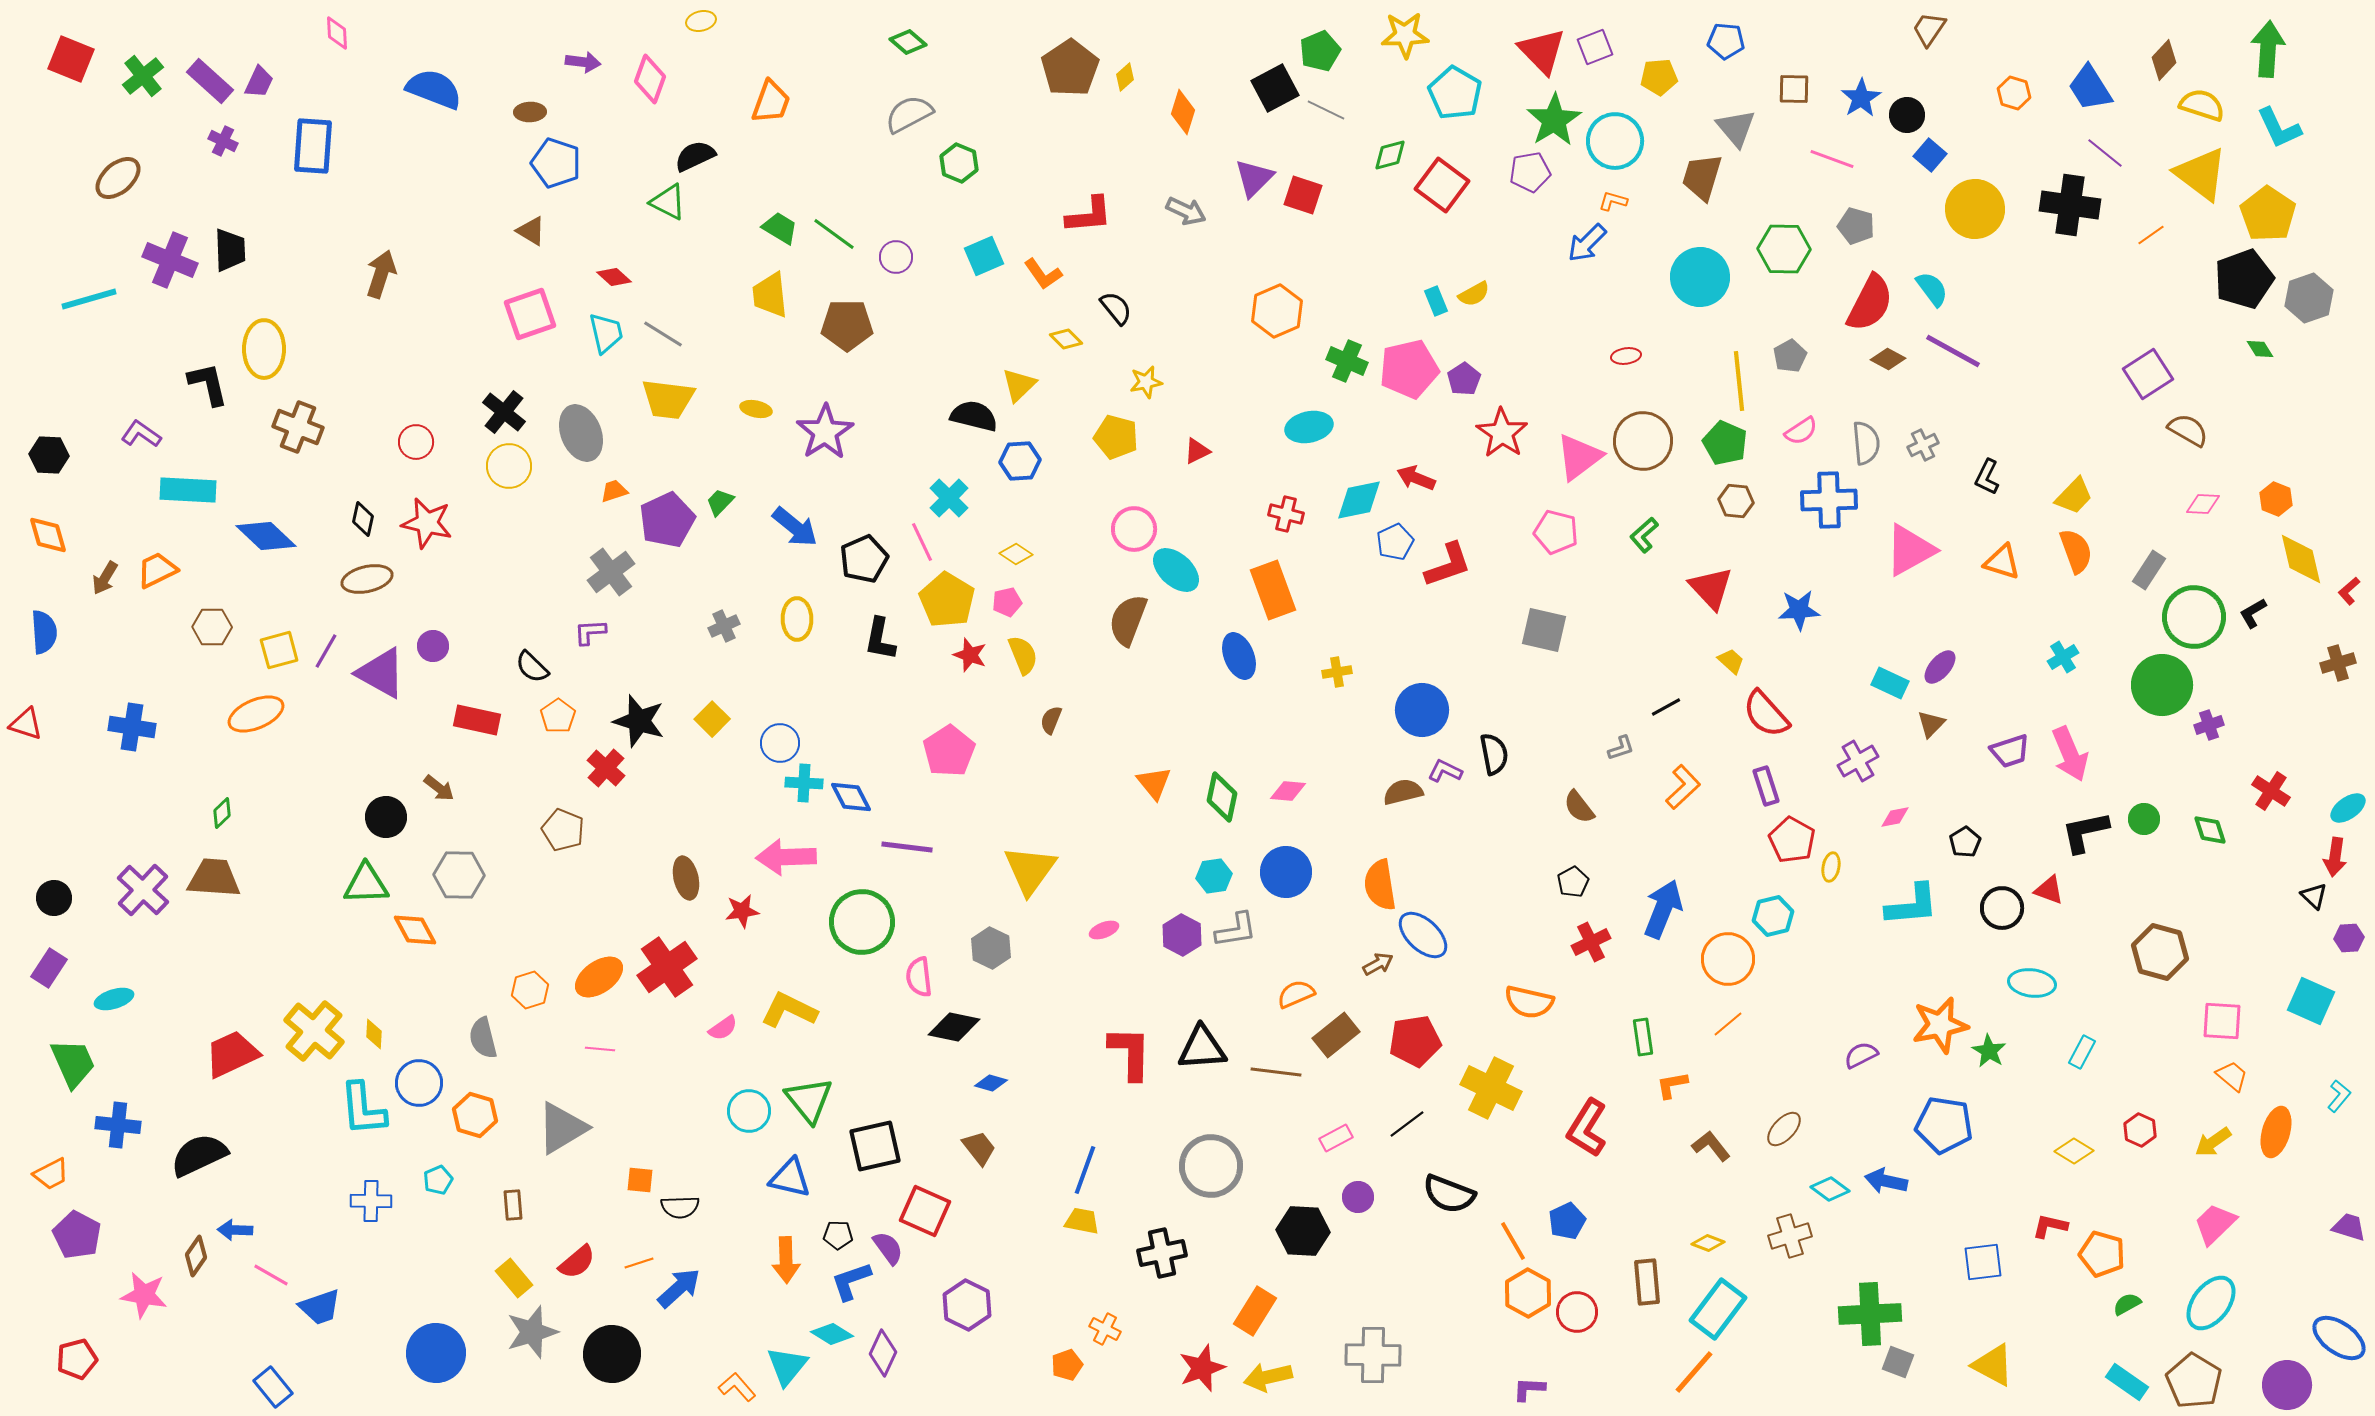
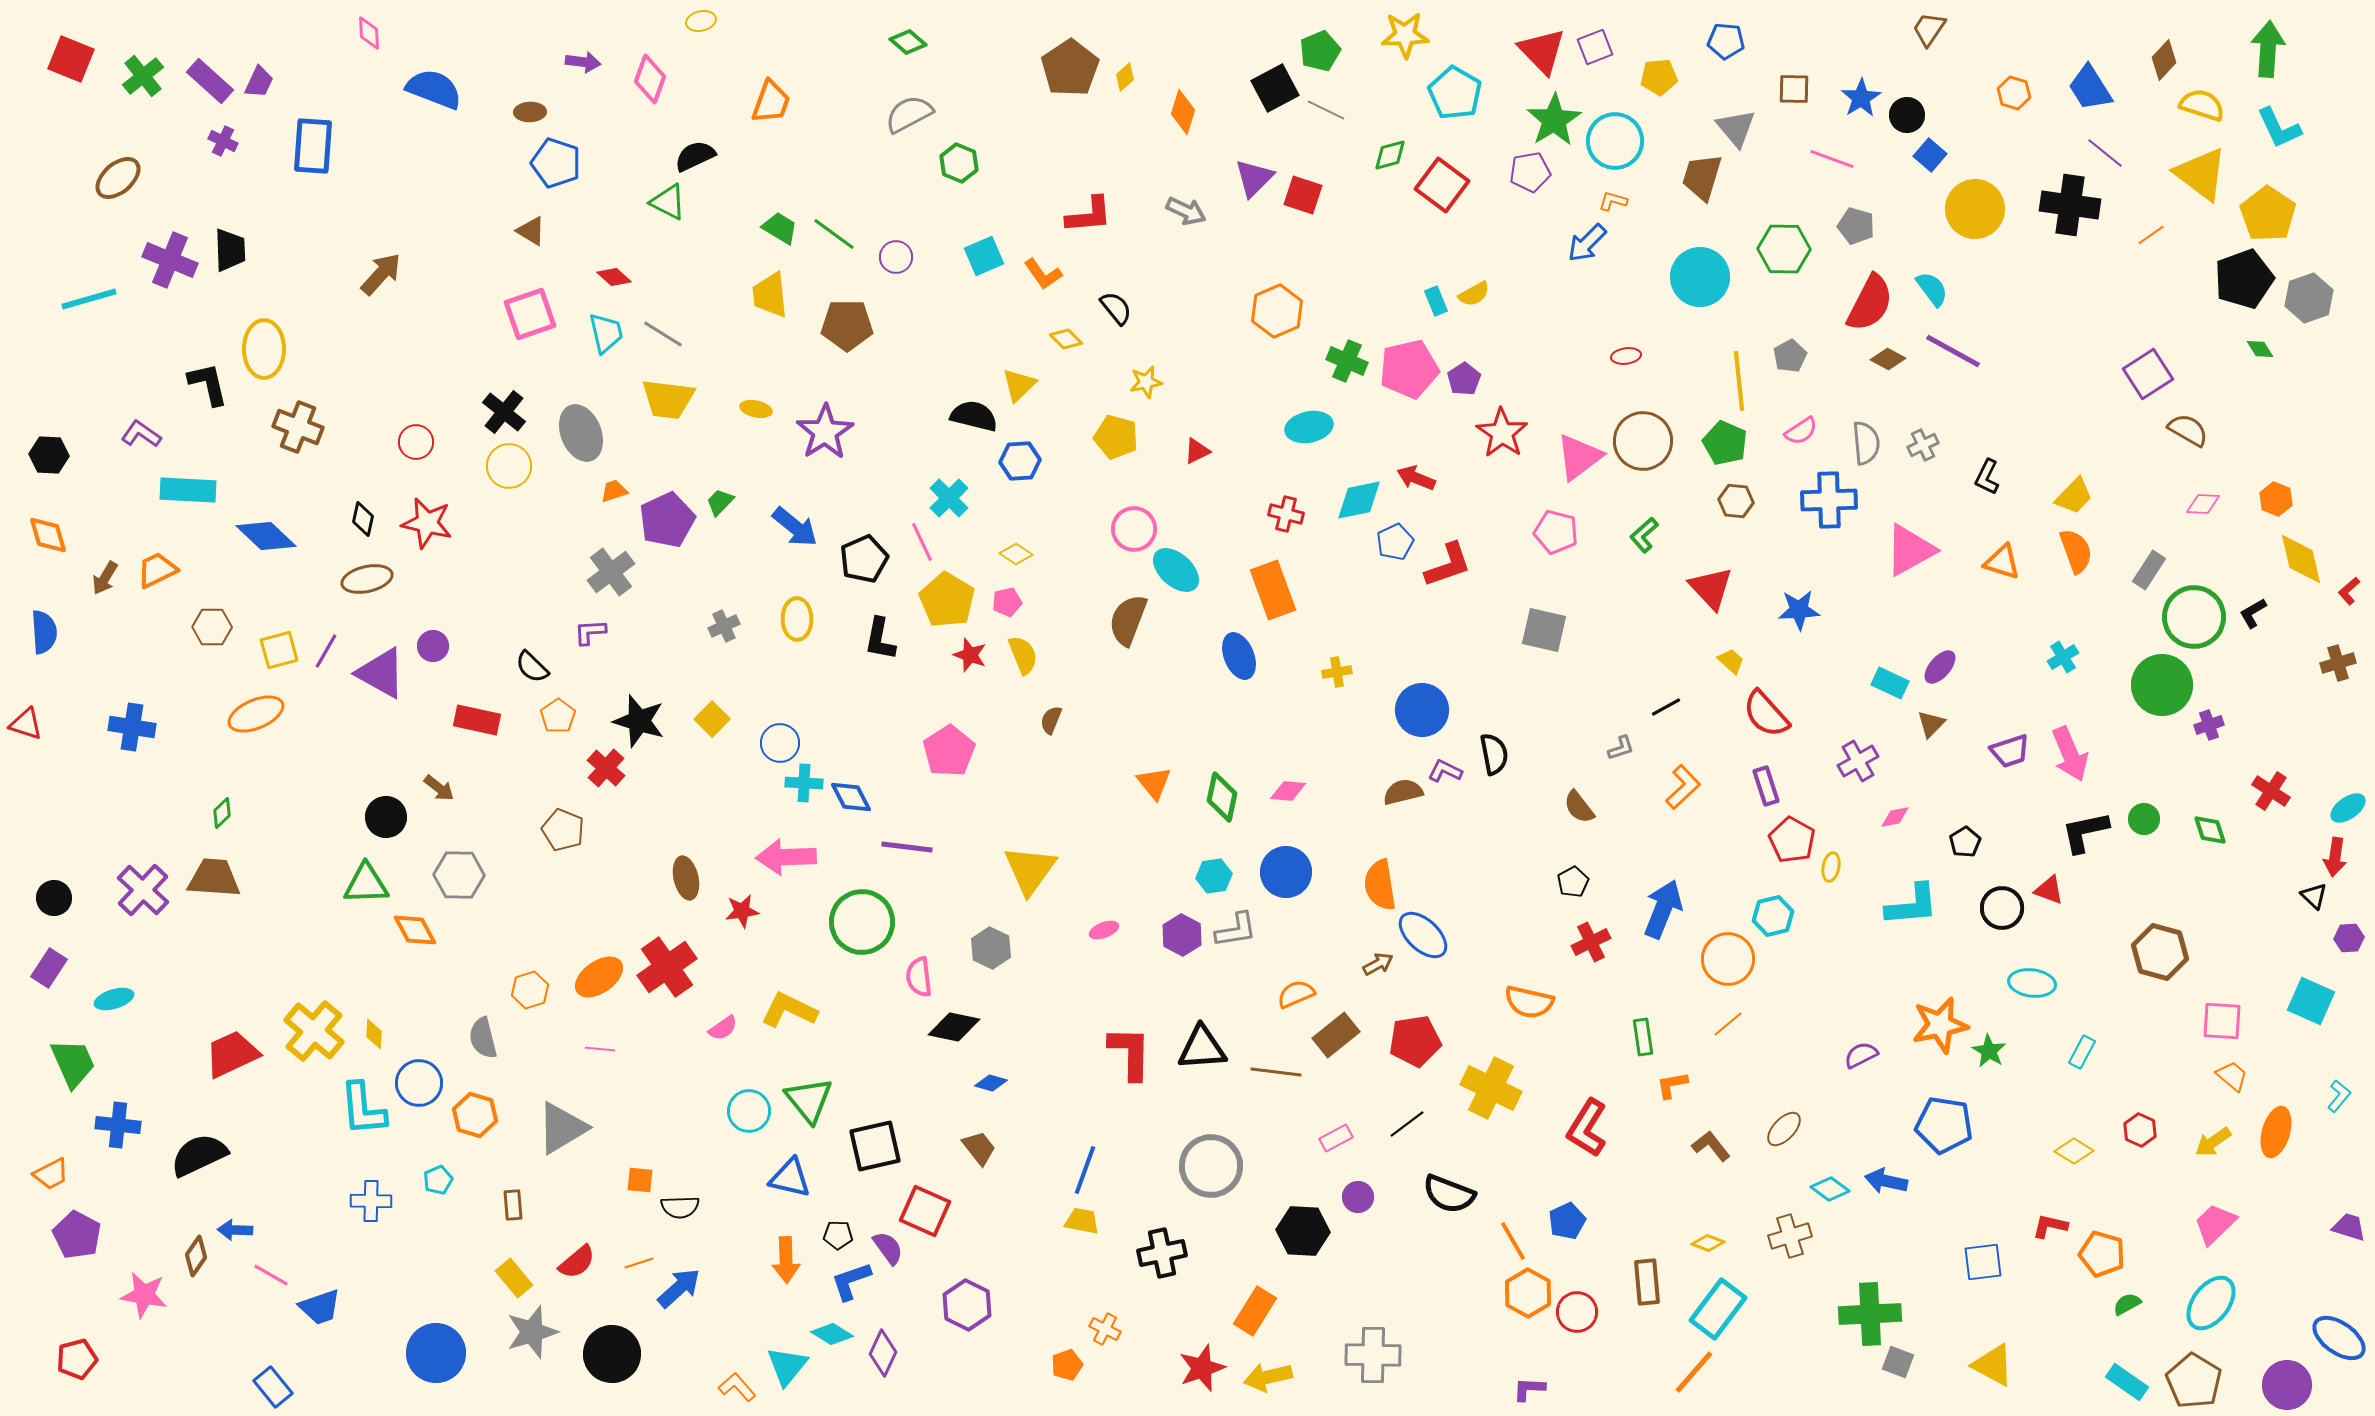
pink diamond at (337, 33): moved 32 px right
brown arrow at (381, 274): rotated 24 degrees clockwise
